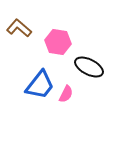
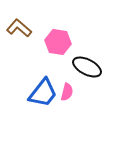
black ellipse: moved 2 px left
blue trapezoid: moved 3 px right, 8 px down
pink semicircle: moved 1 px right, 2 px up; rotated 12 degrees counterclockwise
